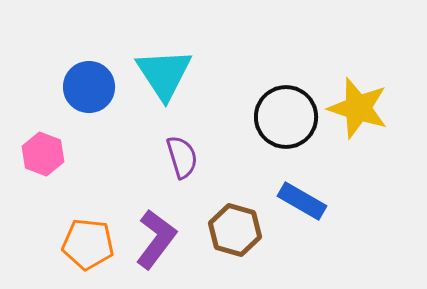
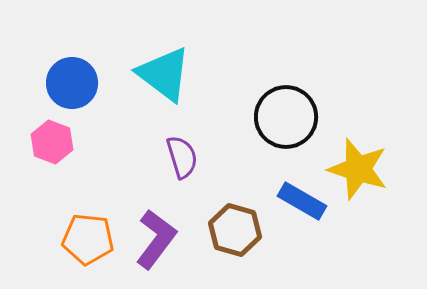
cyan triangle: rotated 20 degrees counterclockwise
blue circle: moved 17 px left, 4 px up
yellow star: moved 61 px down
pink hexagon: moved 9 px right, 12 px up
orange pentagon: moved 5 px up
